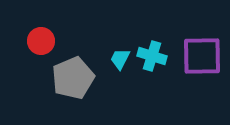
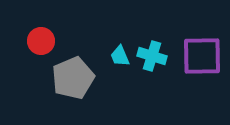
cyan trapezoid: moved 3 px up; rotated 50 degrees counterclockwise
